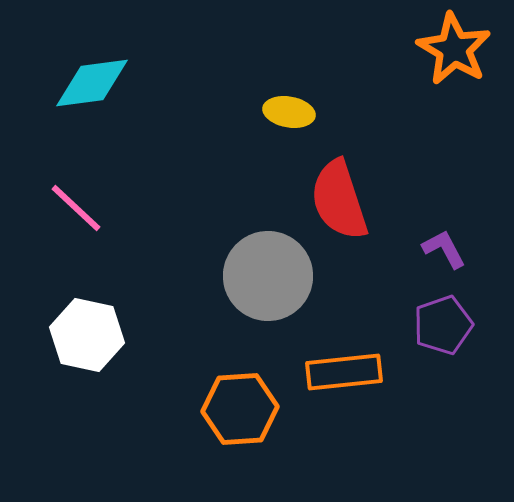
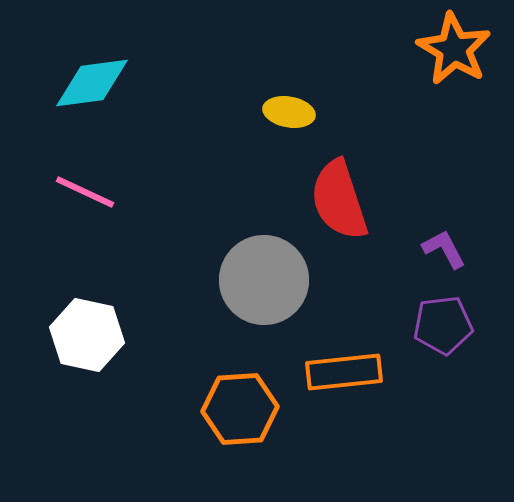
pink line: moved 9 px right, 16 px up; rotated 18 degrees counterclockwise
gray circle: moved 4 px left, 4 px down
purple pentagon: rotated 12 degrees clockwise
